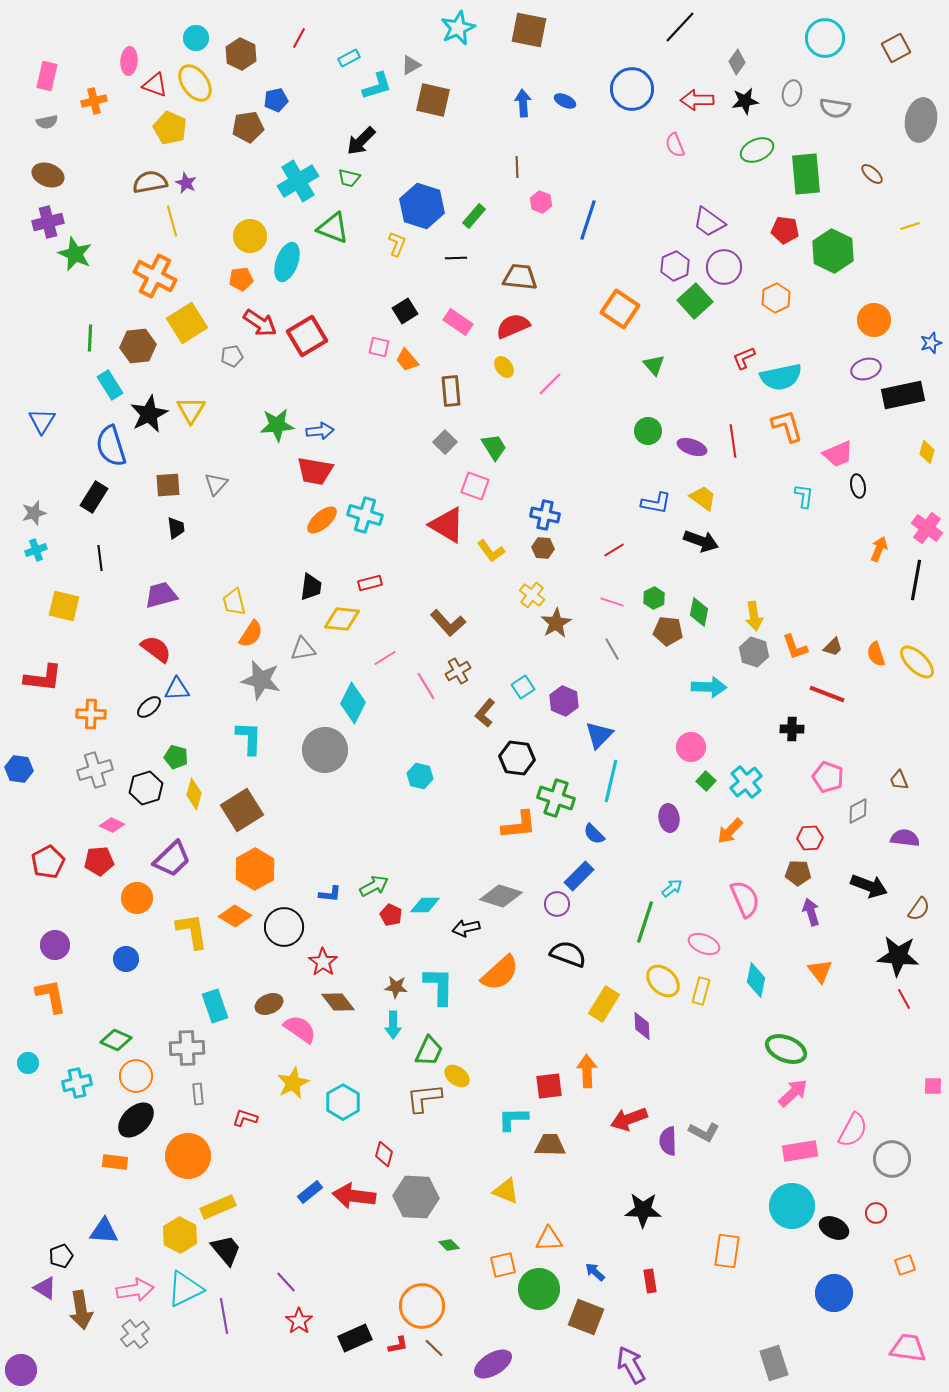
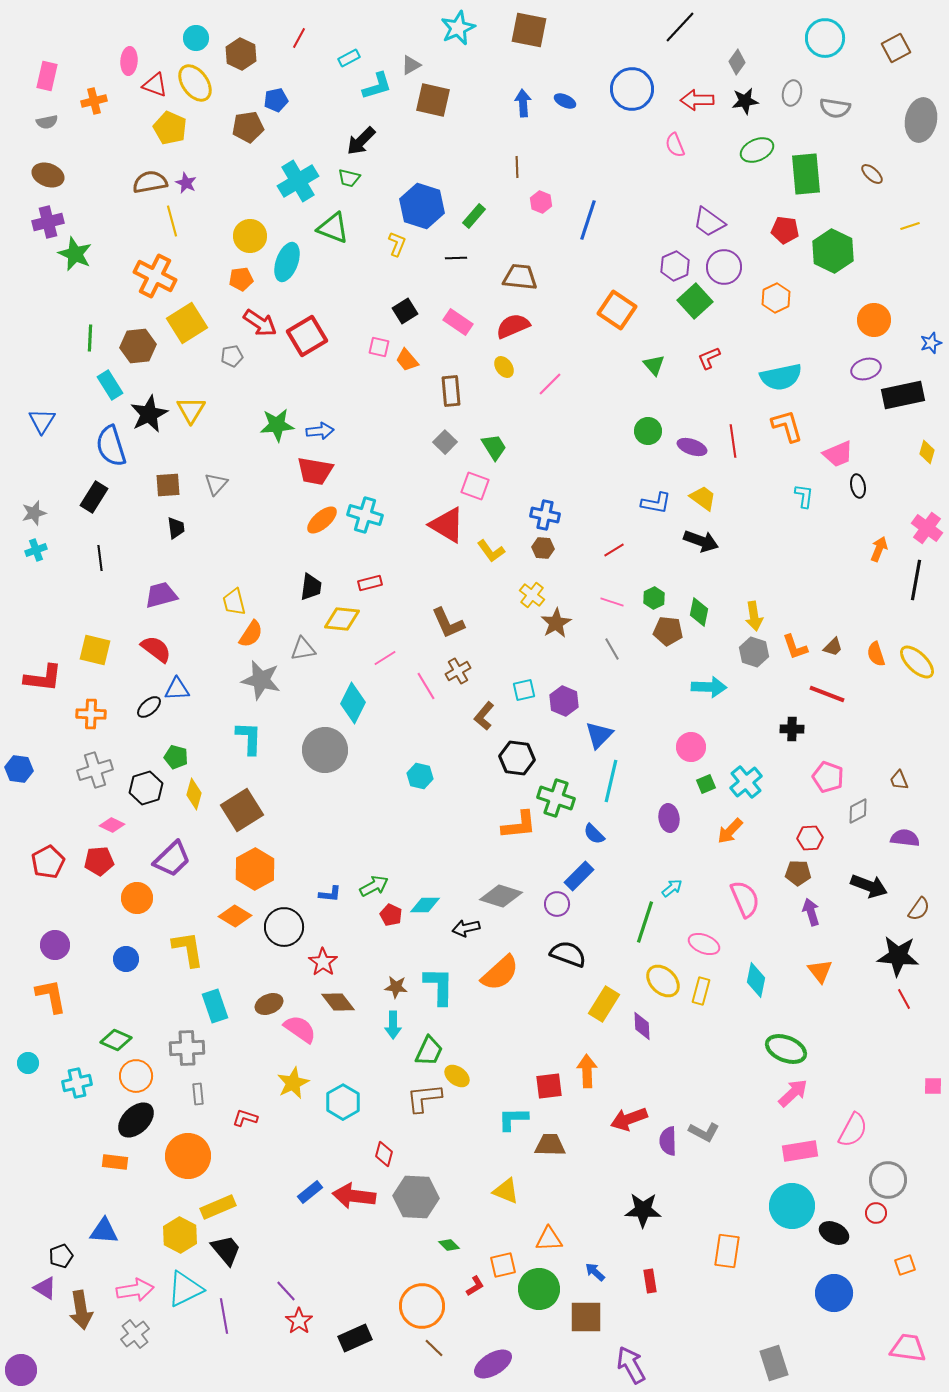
orange square at (620, 309): moved 3 px left, 1 px down
red L-shape at (744, 358): moved 35 px left
yellow square at (64, 606): moved 31 px right, 44 px down
brown L-shape at (448, 623): rotated 18 degrees clockwise
cyan square at (523, 687): moved 1 px right, 3 px down; rotated 20 degrees clockwise
brown L-shape at (485, 713): moved 1 px left, 3 px down
green square at (706, 781): moved 3 px down; rotated 24 degrees clockwise
yellow L-shape at (192, 931): moved 4 px left, 18 px down
gray circle at (892, 1159): moved 4 px left, 21 px down
black ellipse at (834, 1228): moved 5 px down
purple line at (286, 1282): moved 9 px down
brown square at (586, 1317): rotated 21 degrees counterclockwise
red L-shape at (398, 1345): moved 77 px right, 59 px up; rotated 20 degrees counterclockwise
